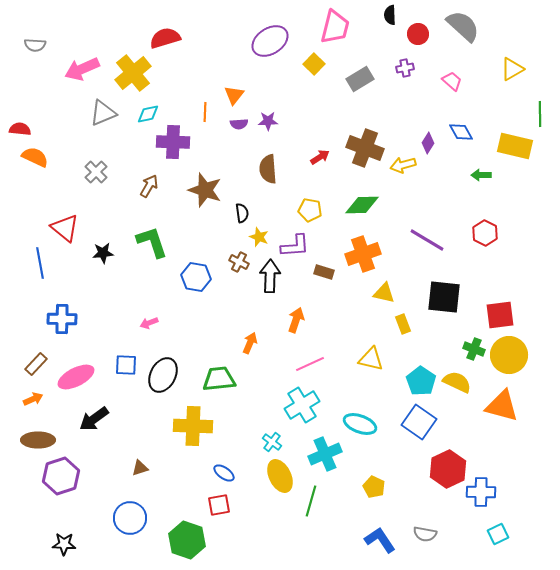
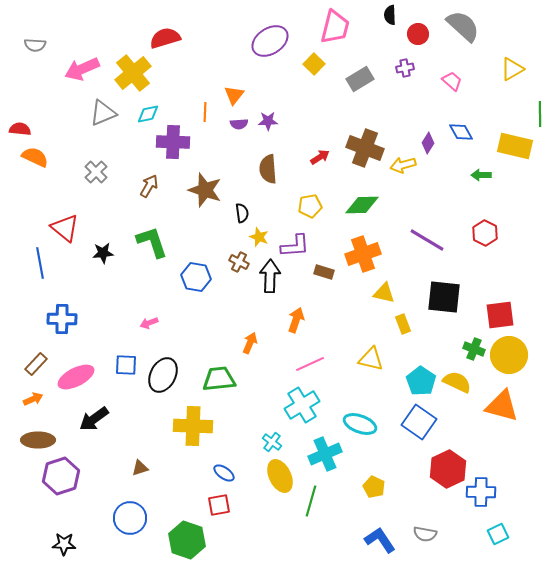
yellow pentagon at (310, 210): moved 4 px up; rotated 20 degrees counterclockwise
